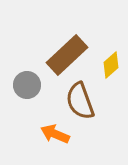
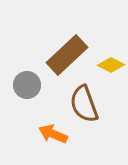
yellow diamond: rotated 68 degrees clockwise
brown semicircle: moved 4 px right, 3 px down
orange arrow: moved 2 px left
